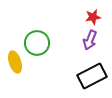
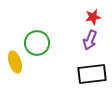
black rectangle: moved 2 px up; rotated 20 degrees clockwise
